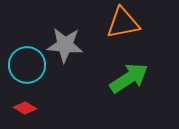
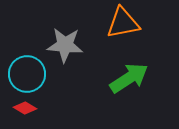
cyan circle: moved 9 px down
